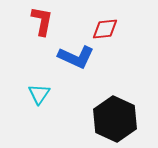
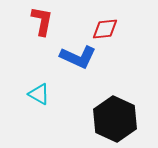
blue L-shape: moved 2 px right
cyan triangle: rotated 35 degrees counterclockwise
